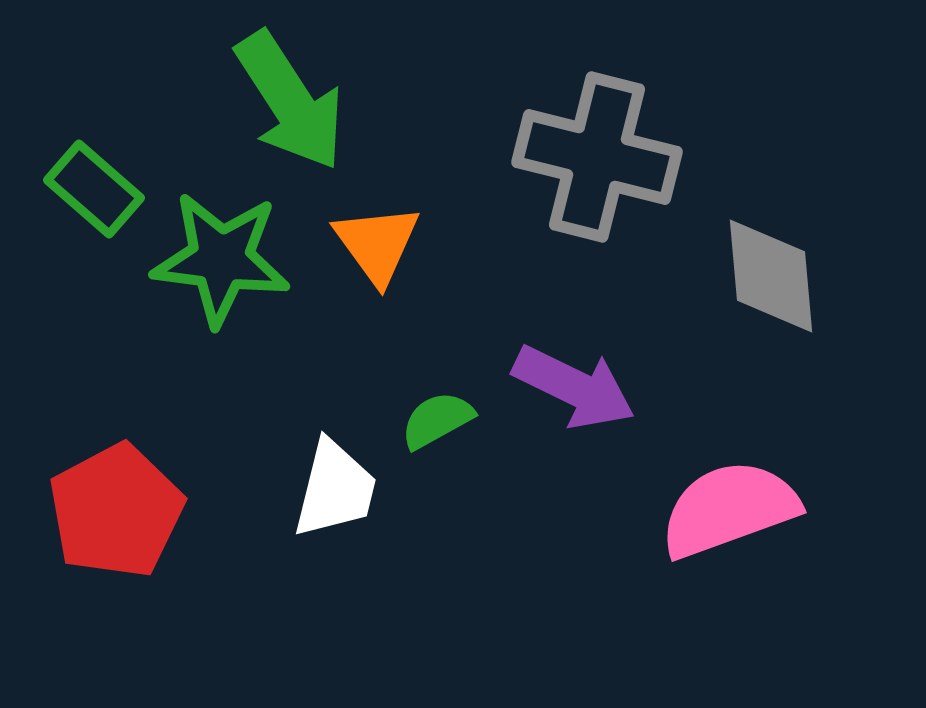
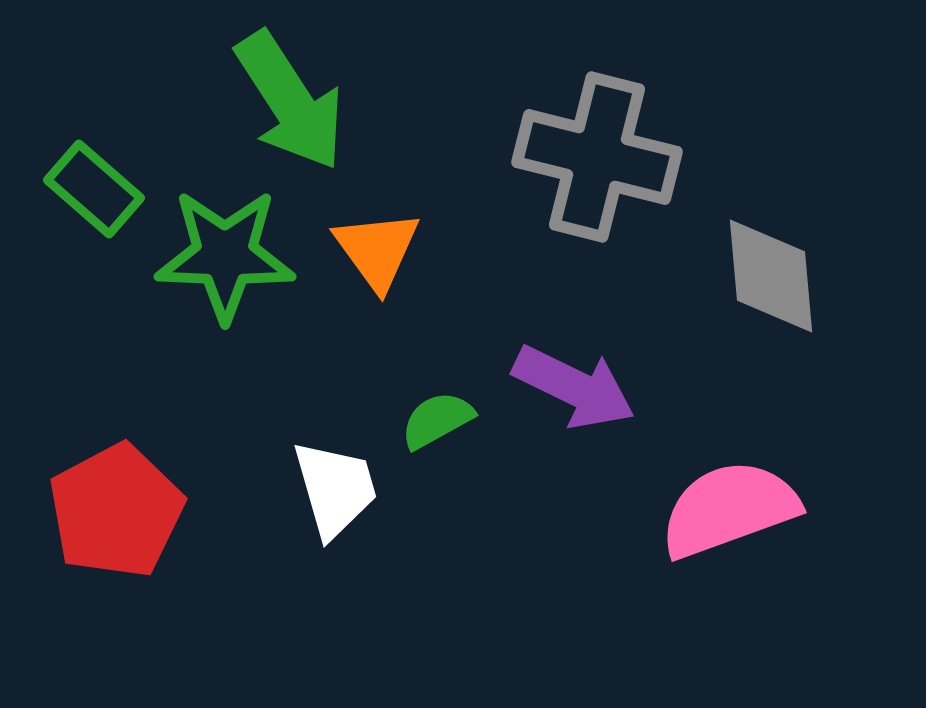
orange triangle: moved 6 px down
green star: moved 4 px right, 4 px up; rotated 5 degrees counterclockwise
white trapezoid: rotated 30 degrees counterclockwise
